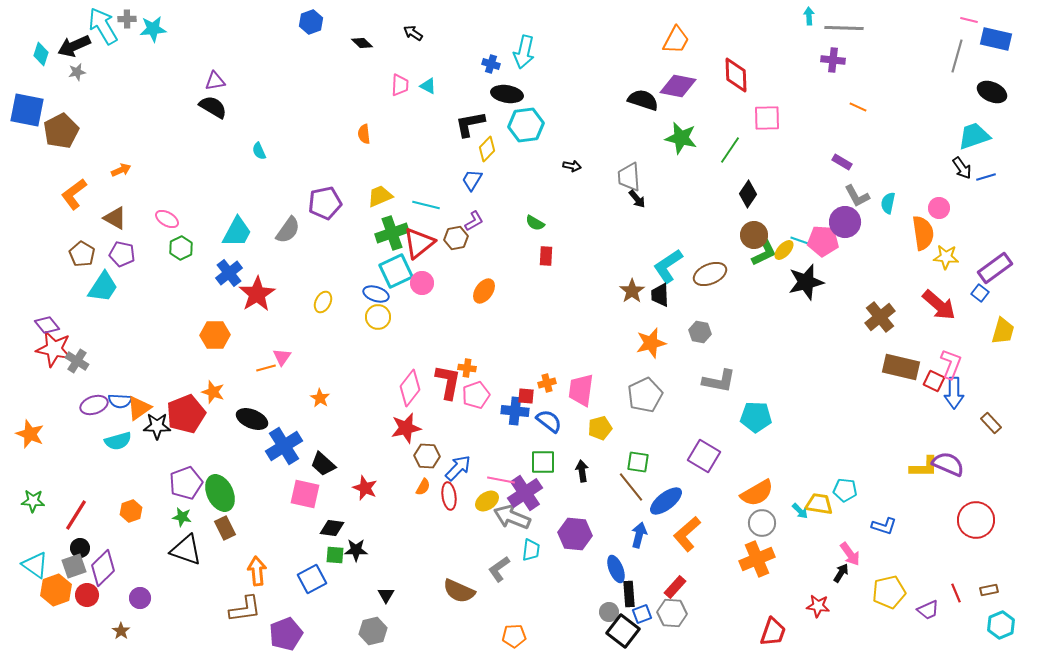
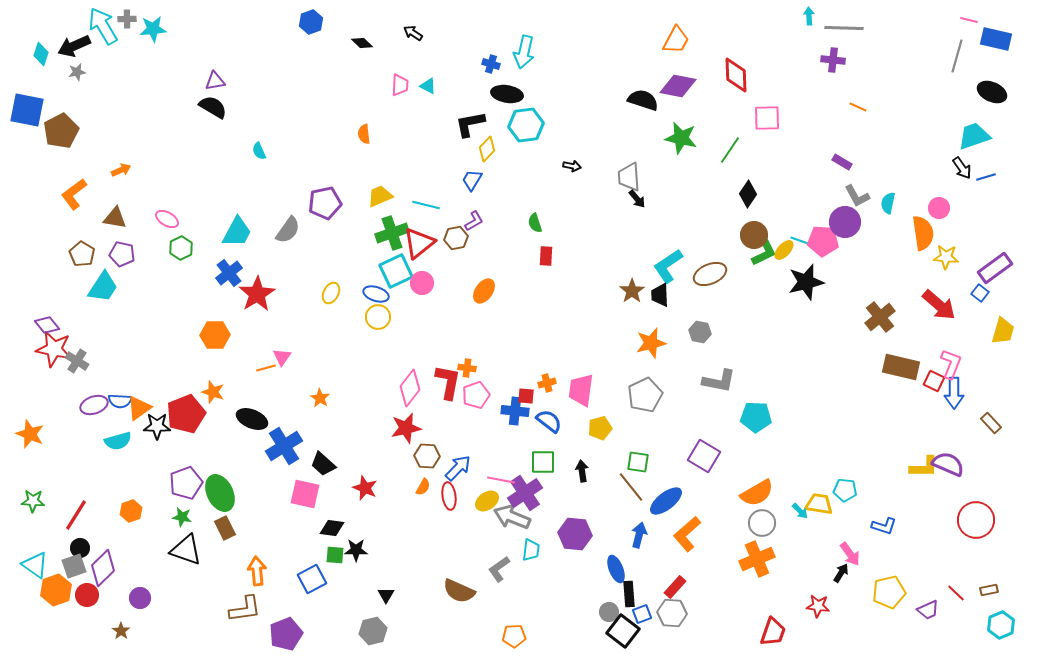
brown triangle at (115, 218): rotated 20 degrees counterclockwise
green semicircle at (535, 223): rotated 42 degrees clockwise
yellow ellipse at (323, 302): moved 8 px right, 9 px up
red line at (956, 593): rotated 24 degrees counterclockwise
